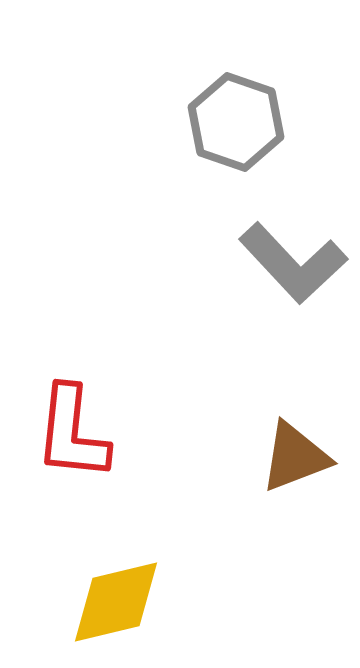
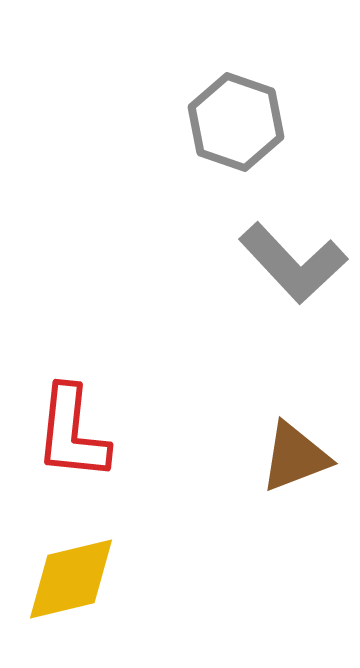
yellow diamond: moved 45 px left, 23 px up
